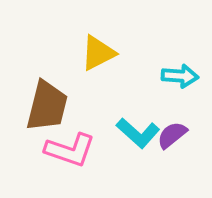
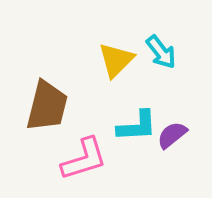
yellow triangle: moved 18 px right, 7 px down; rotated 18 degrees counterclockwise
cyan arrow: moved 19 px left, 24 px up; rotated 48 degrees clockwise
cyan L-shape: moved 1 px left, 7 px up; rotated 45 degrees counterclockwise
pink L-shape: moved 14 px right, 9 px down; rotated 36 degrees counterclockwise
